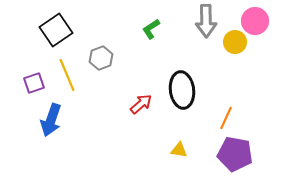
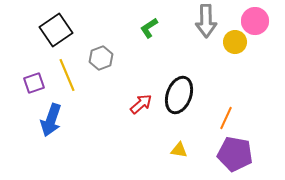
green L-shape: moved 2 px left, 1 px up
black ellipse: moved 3 px left, 5 px down; rotated 27 degrees clockwise
